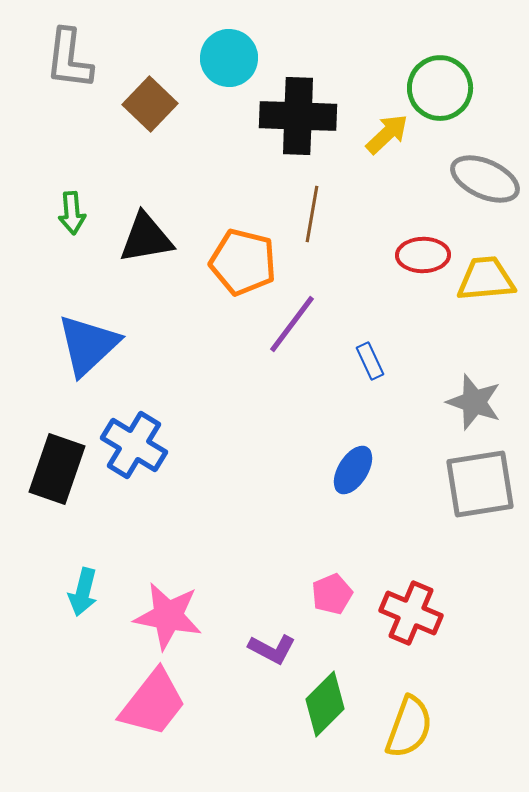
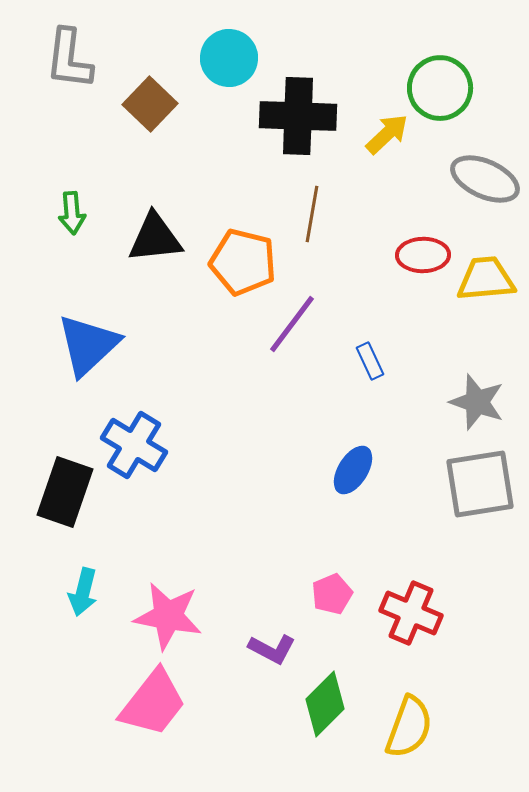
black triangle: moved 9 px right; rotated 4 degrees clockwise
gray star: moved 3 px right
black rectangle: moved 8 px right, 23 px down
